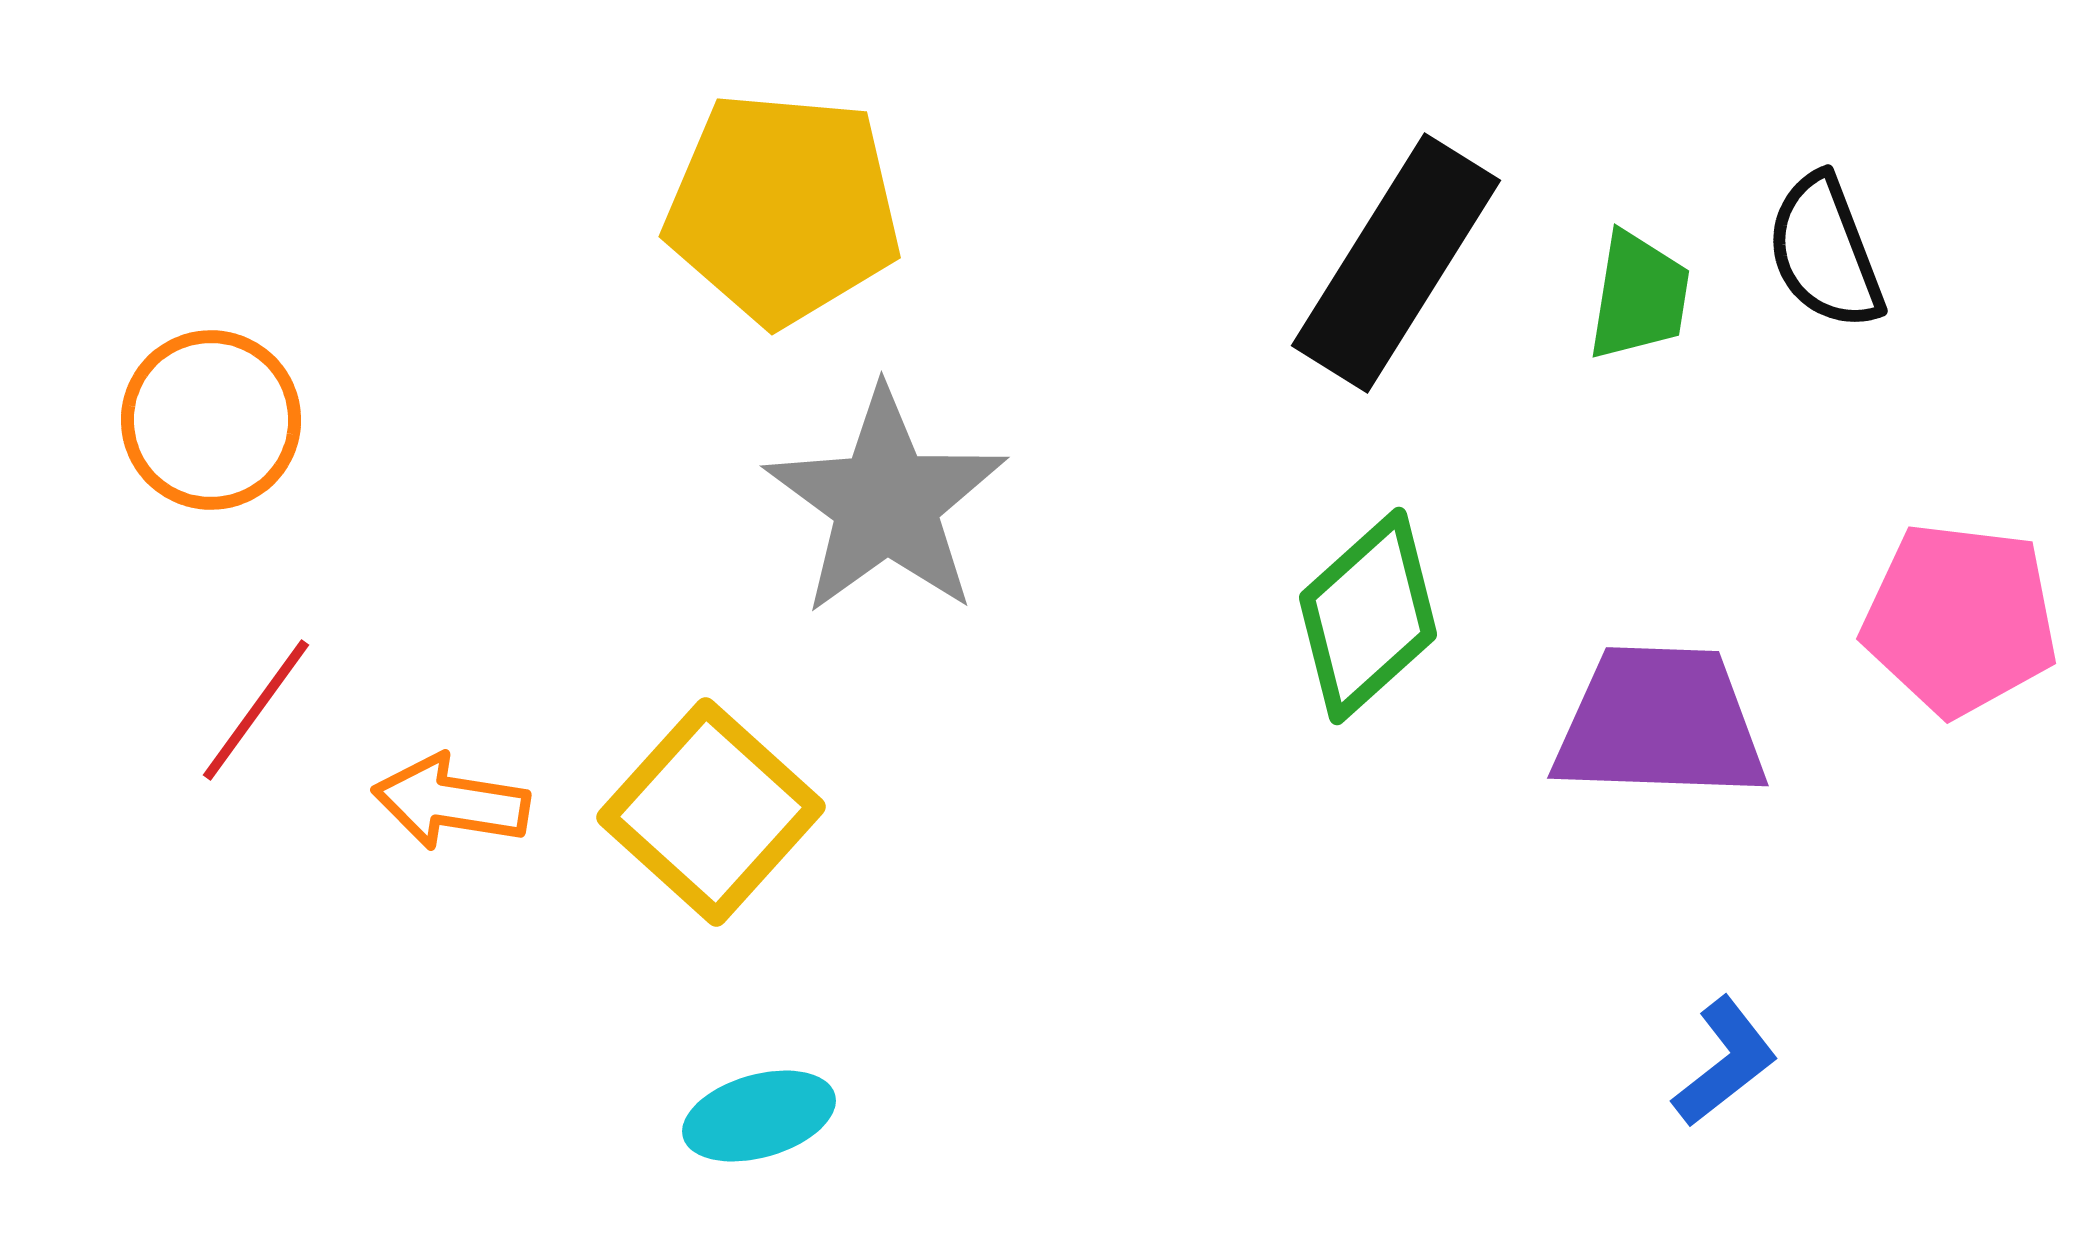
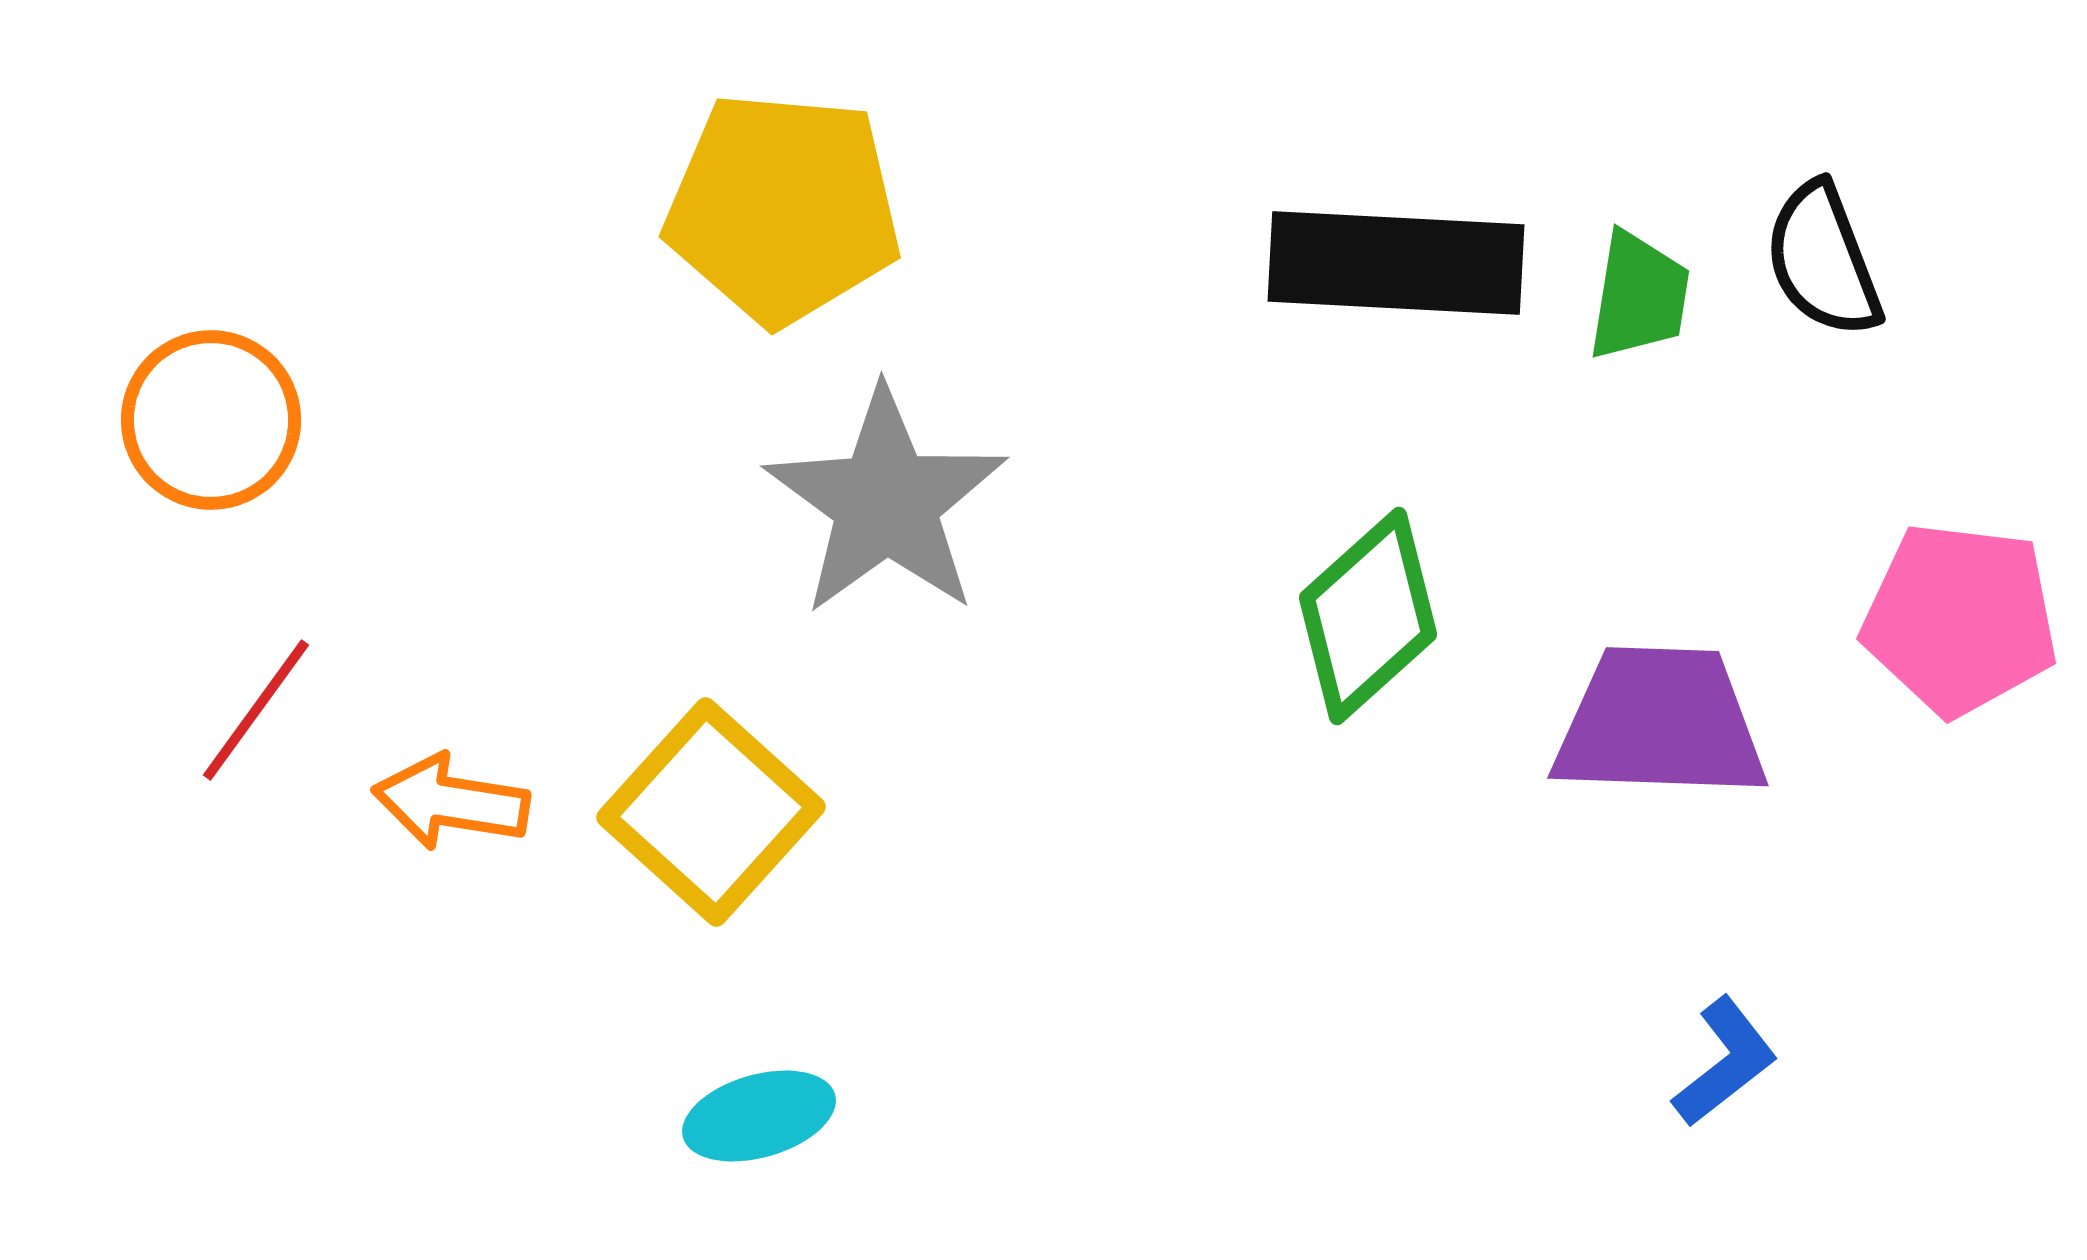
black semicircle: moved 2 px left, 8 px down
black rectangle: rotated 61 degrees clockwise
